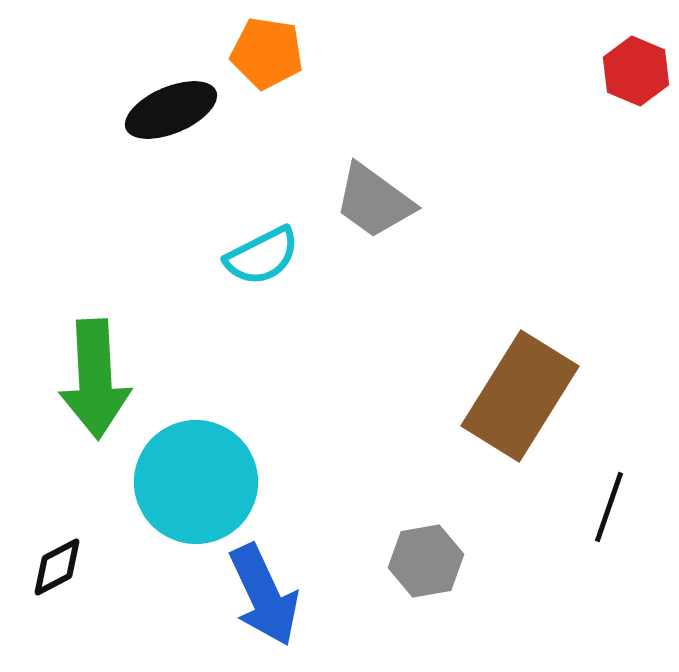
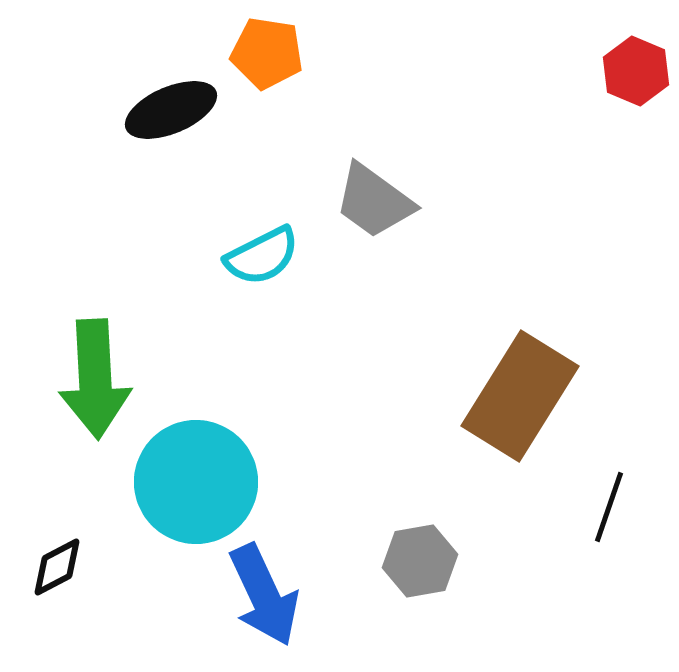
gray hexagon: moved 6 px left
